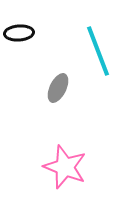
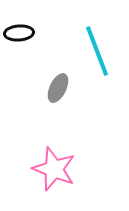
cyan line: moved 1 px left
pink star: moved 11 px left, 2 px down
